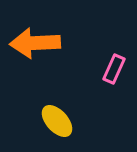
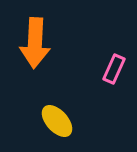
orange arrow: rotated 84 degrees counterclockwise
